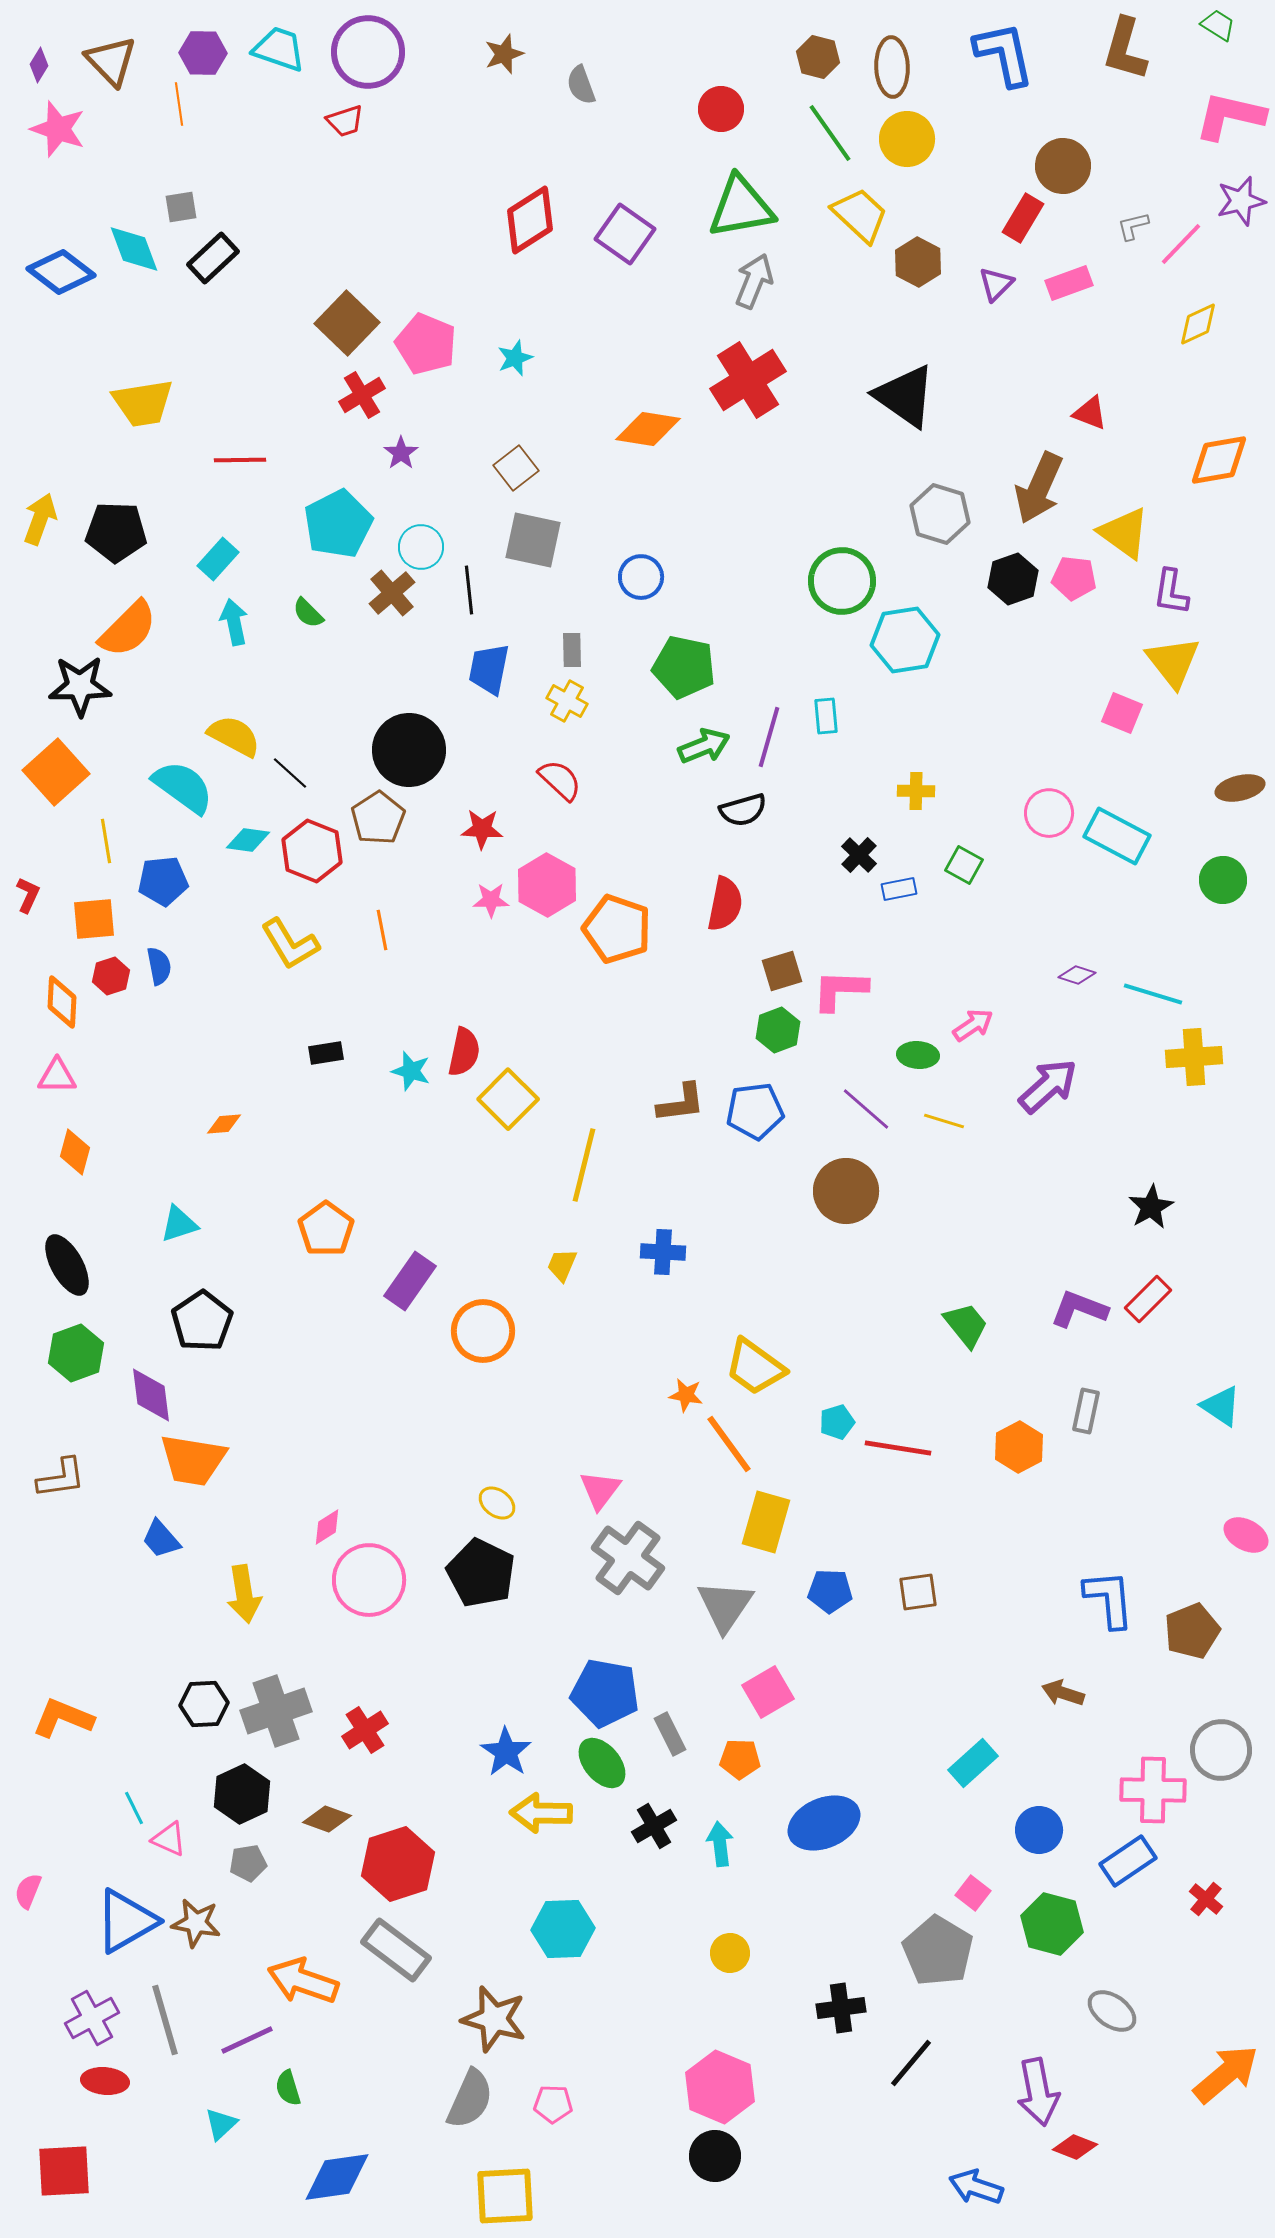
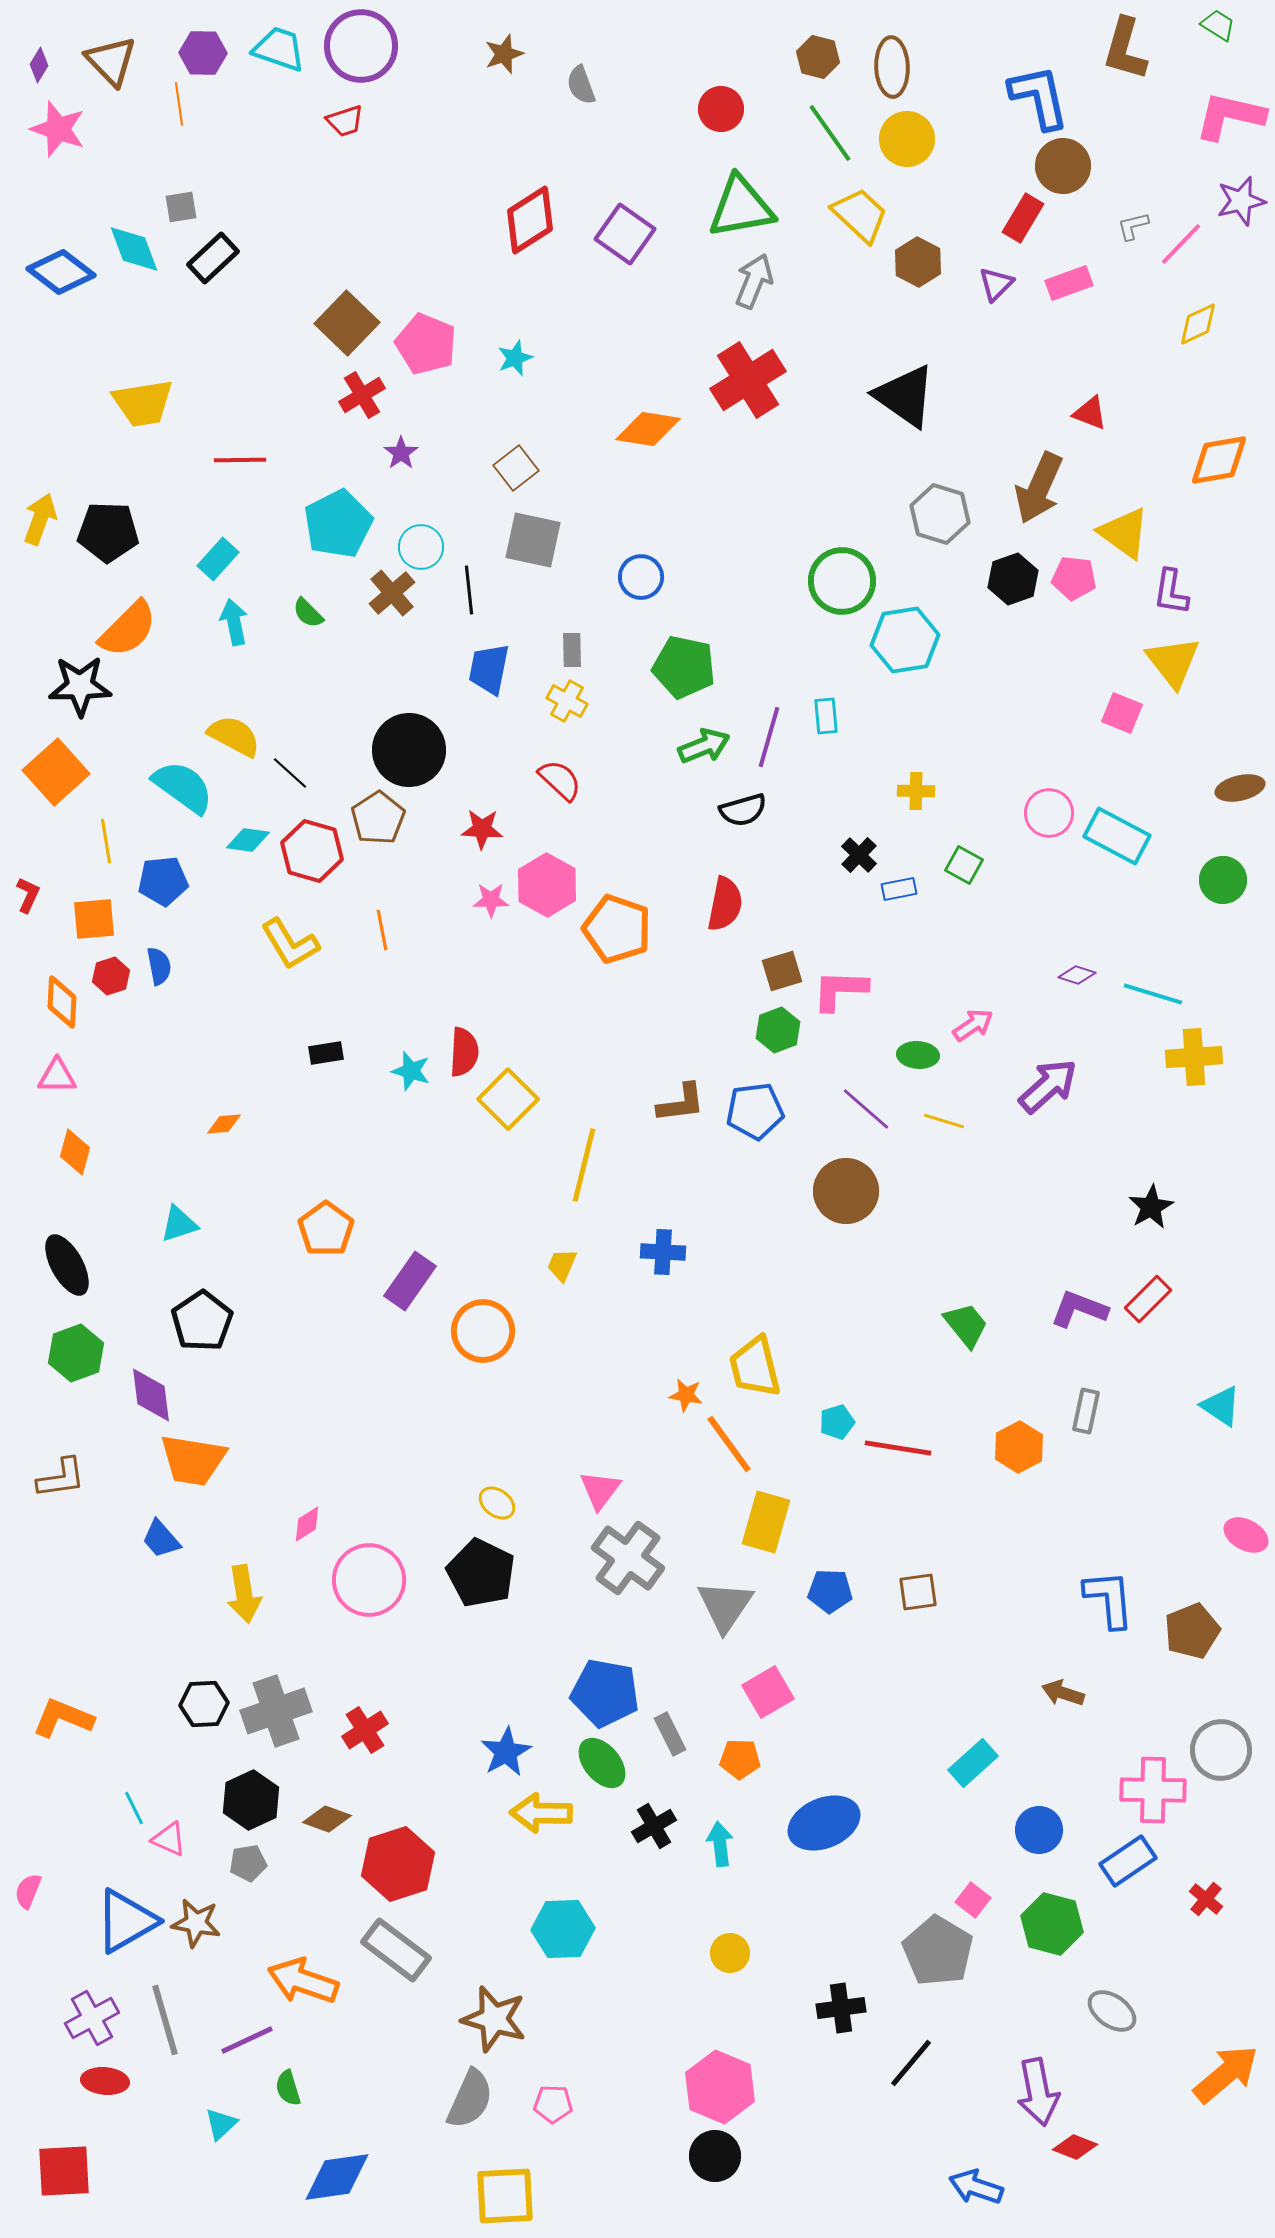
purple circle at (368, 52): moved 7 px left, 6 px up
blue L-shape at (1004, 54): moved 35 px right, 43 px down
black pentagon at (116, 532): moved 8 px left
red hexagon at (312, 851): rotated 6 degrees counterclockwise
red semicircle at (464, 1052): rotated 9 degrees counterclockwise
yellow trapezoid at (755, 1367): rotated 40 degrees clockwise
pink diamond at (327, 1527): moved 20 px left, 3 px up
blue star at (506, 1752): rotated 9 degrees clockwise
black hexagon at (242, 1794): moved 9 px right, 6 px down
pink square at (973, 1893): moved 7 px down
